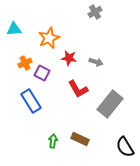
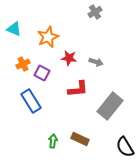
cyan triangle: rotated 28 degrees clockwise
orange star: moved 1 px left, 1 px up
orange cross: moved 2 px left, 1 px down
red L-shape: rotated 65 degrees counterclockwise
gray rectangle: moved 2 px down
